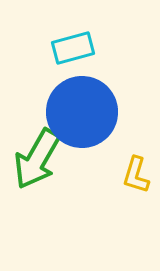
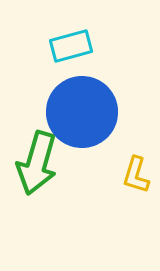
cyan rectangle: moved 2 px left, 2 px up
green arrow: moved 4 px down; rotated 14 degrees counterclockwise
